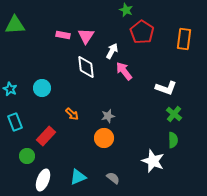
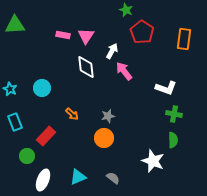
green cross: rotated 28 degrees counterclockwise
